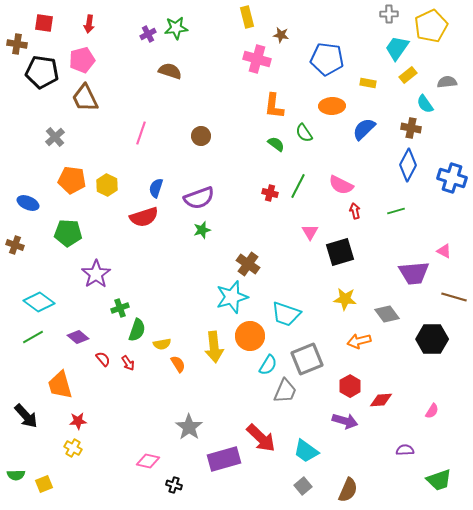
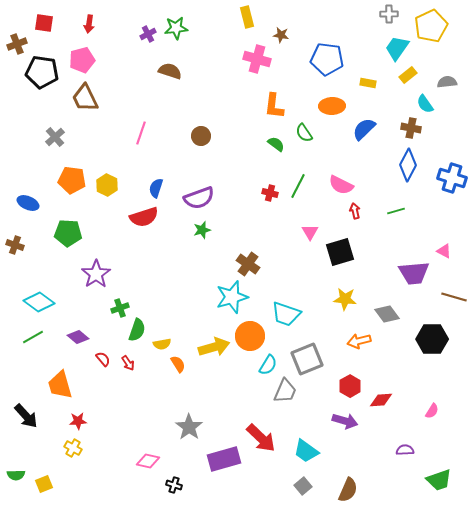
brown cross at (17, 44): rotated 30 degrees counterclockwise
yellow arrow at (214, 347): rotated 100 degrees counterclockwise
